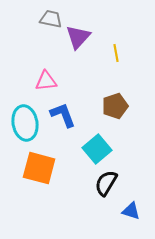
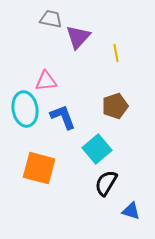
blue L-shape: moved 2 px down
cyan ellipse: moved 14 px up
